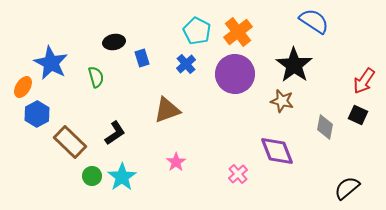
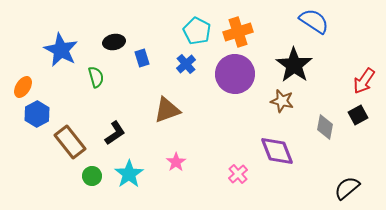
orange cross: rotated 20 degrees clockwise
blue star: moved 10 px right, 13 px up
black square: rotated 36 degrees clockwise
brown rectangle: rotated 8 degrees clockwise
cyan star: moved 7 px right, 3 px up
